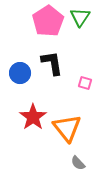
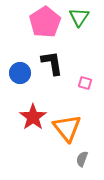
green triangle: moved 1 px left
pink pentagon: moved 3 px left, 1 px down
gray semicircle: moved 4 px right, 4 px up; rotated 63 degrees clockwise
